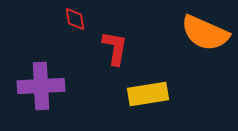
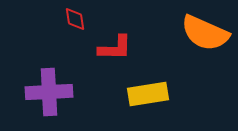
red L-shape: rotated 81 degrees clockwise
purple cross: moved 8 px right, 6 px down
